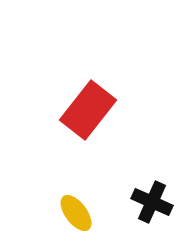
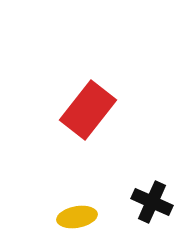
yellow ellipse: moved 1 px right, 4 px down; rotated 63 degrees counterclockwise
